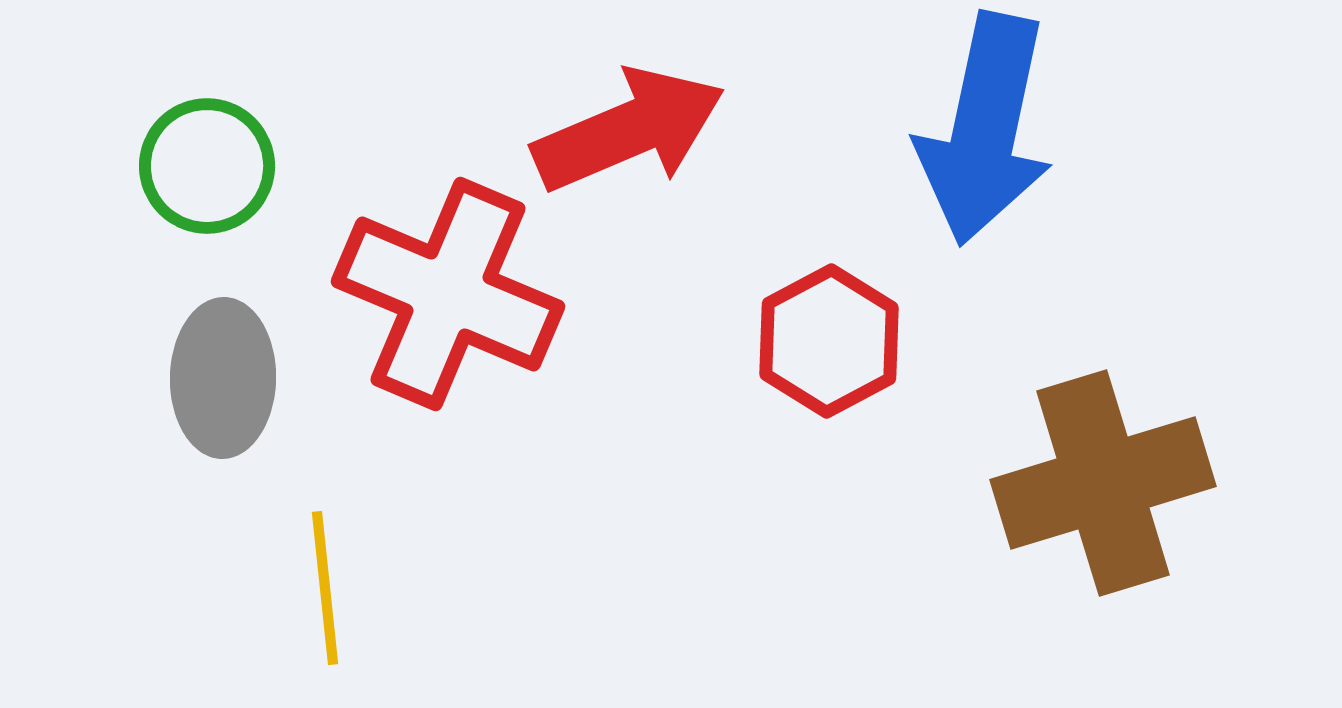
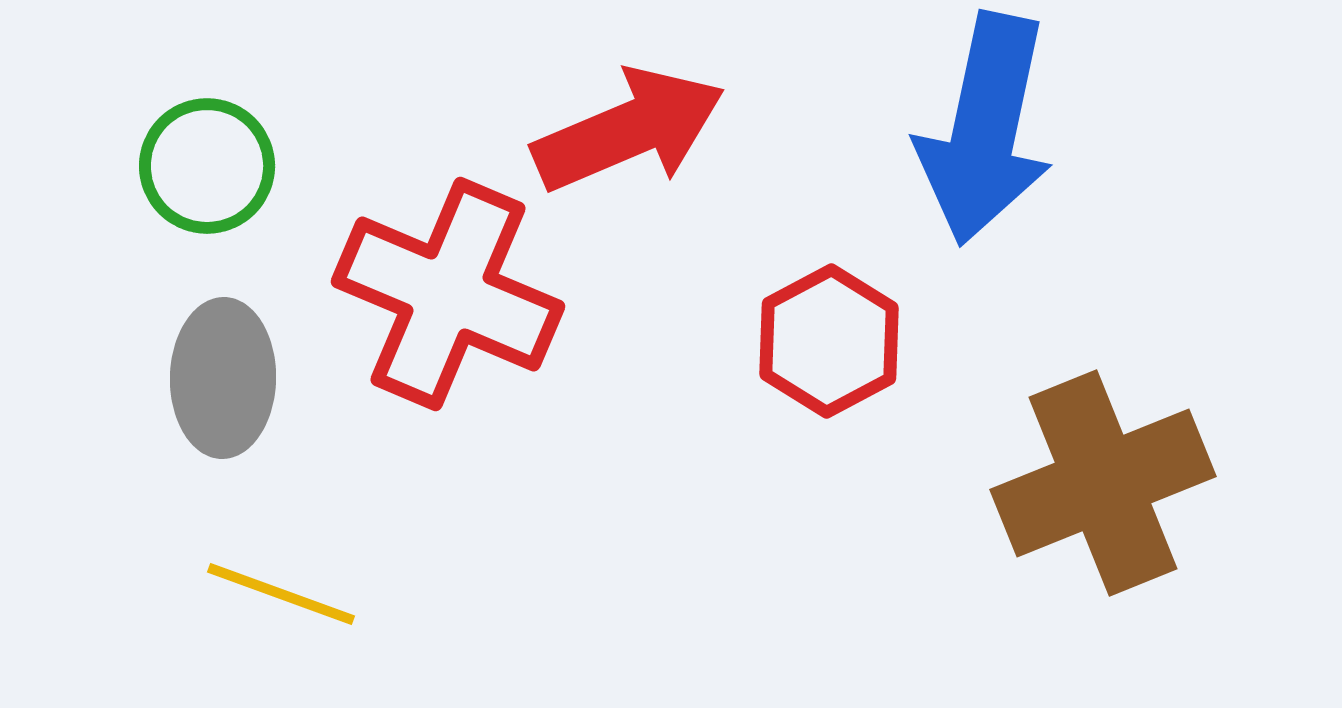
brown cross: rotated 5 degrees counterclockwise
yellow line: moved 44 px left, 6 px down; rotated 64 degrees counterclockwise
